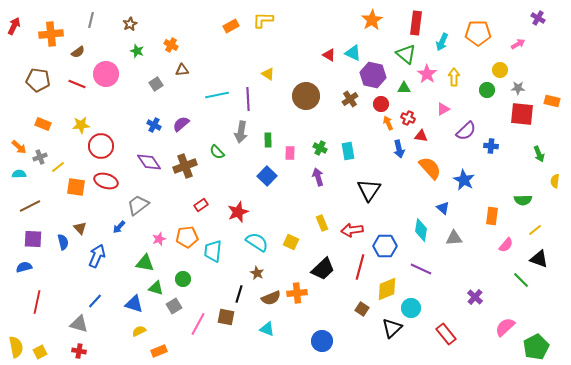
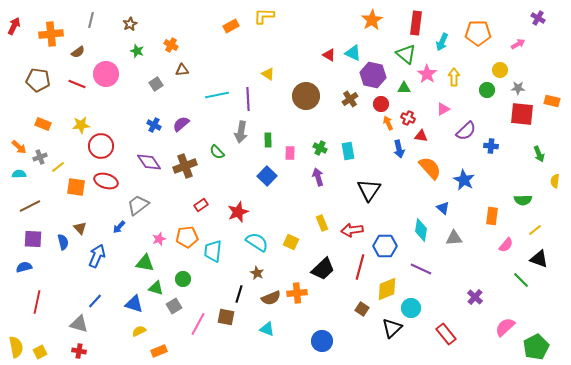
yellow L-shape at (263, 20): moved 1 px right, 4 px up
